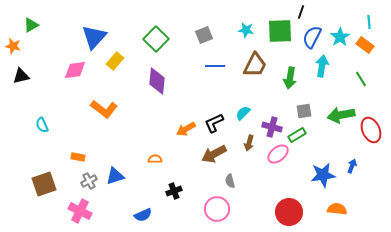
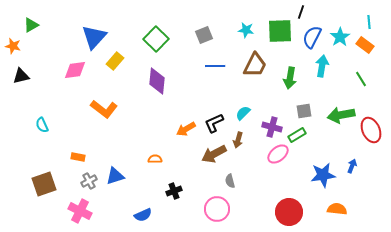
brown arrow at (249, 143): moved 11 px left, 3 px up
